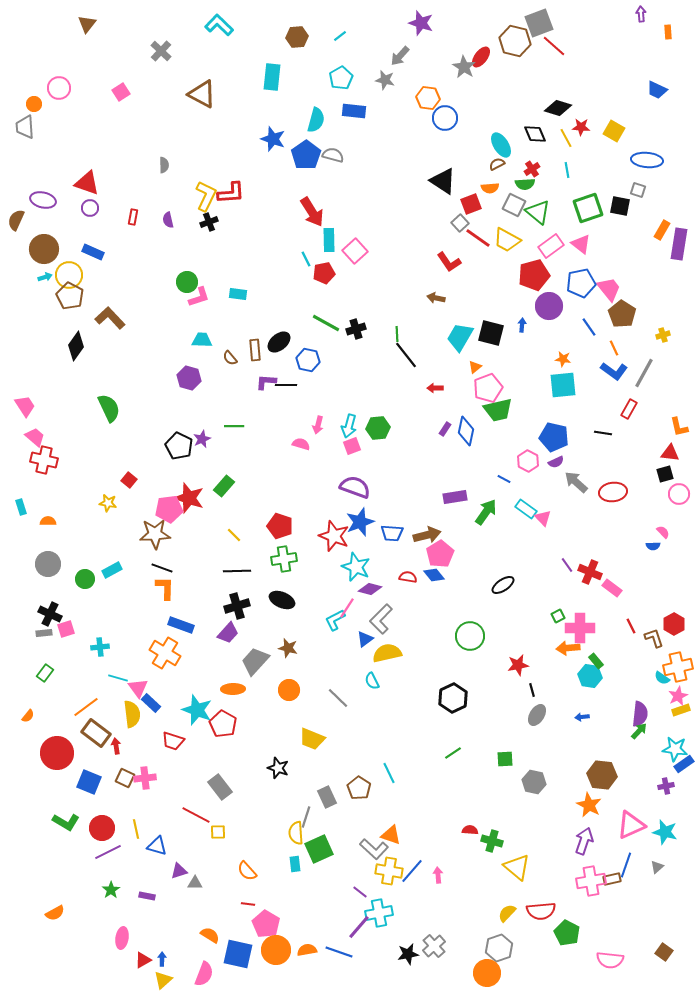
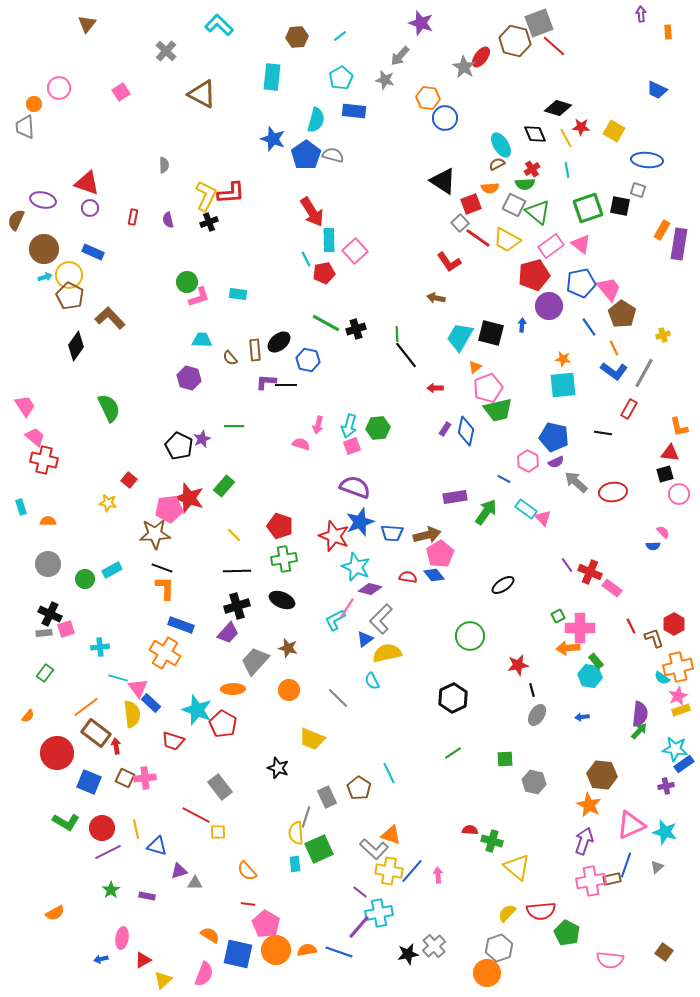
gray cross at (161, 51): moved 5 px right
blue arrow at (162, 959): moved 61 px left; rotated 104 degrees counterclockwise
